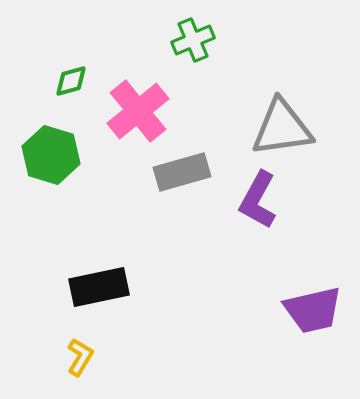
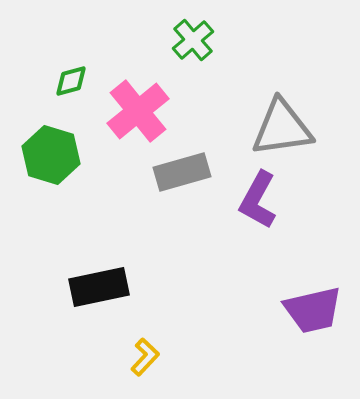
green cross: rotated 18 degrees counterclockwise
yellow L-shape: moved 65 px right; rotated 12 degrees clockwise
